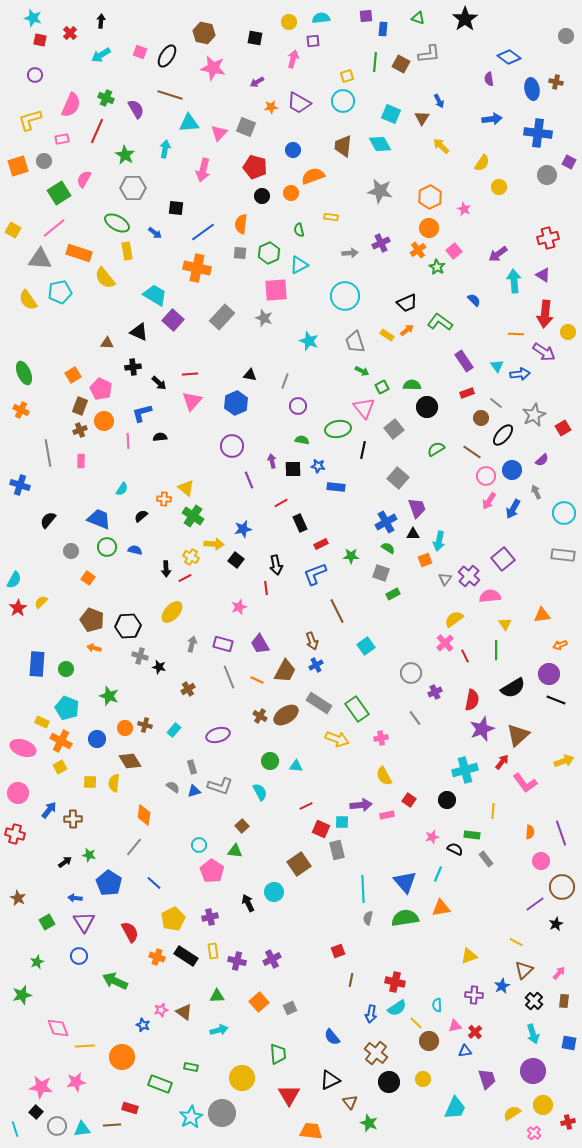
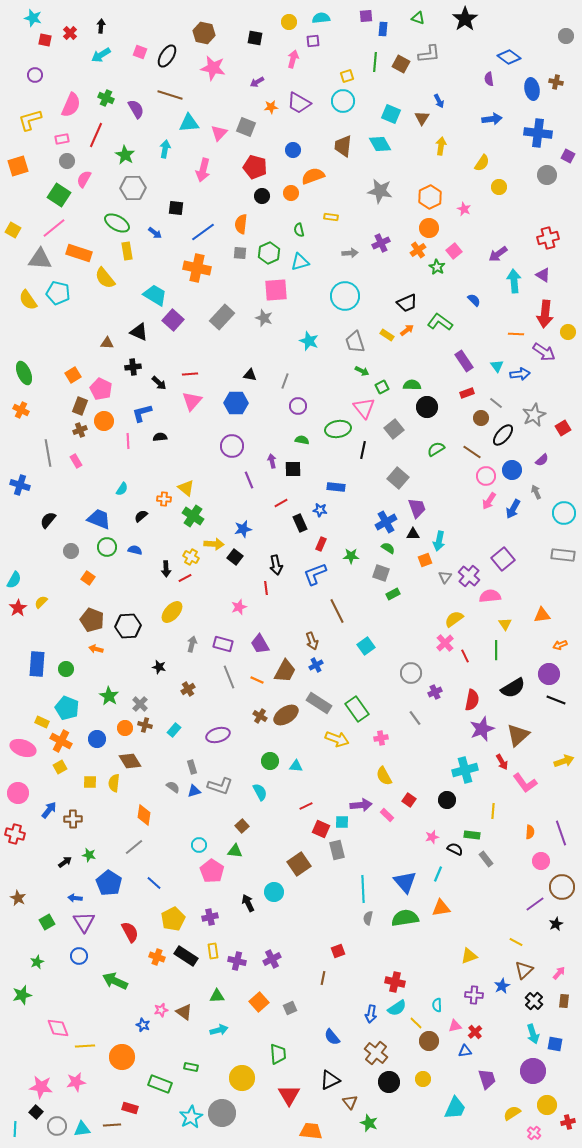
black arrow at (101, 21): moved 5 px down
red square at (40, 40): moved 5 px right
red line at (97, 131): moved 1 px left, 4 px down
yellow arrow at (441, 146): rotated 54 degrees clockwise
gray circle at (44, 161): moved 23 px right
purple square at (569, 162): moved 1 px left, 6 px up
green square at (59, 193): moved 2 px down; rotated 25 degrees counterclockwise
cyan triangle at (299, 265): moved 1 px right, 3 px up; rotated 12 degrees clockwise
cyan pentagon at (60, 292): moved 2 px left, 1 px down; rotated 25 degrees clockwise
blue hexagon at (236, 403): rotated 25 degrees clockwise
pink rectangle at (81, 461): moved 5 px left; rotated 32 degrees counterclockwise
blue star at (318, 466): moved 2 px right, 44 px down
red rectangle at (321, 544): rotated 40 degrees counterclockwise
black square at (236, 560): moved 1 px left, 3 px up
gray triangle at (445, 579): moved 2 px up
orange arrow at (94, 648): moved 2 px right, 1 px down
gray cross at (140, 656): moved 48 px down; rotated 28 degrees clockwise
green star at (109, 696): rotated 12 degrees clockwise
red arrow at (502, 762): rotated 112 degrees clockwise
pink rectangle at (387, 815): rotated 56 degrees clockwise
gray line at (134, 847): rotated 12 degrees clockwise
brown line at (351, 980): moved 28 px left, 2 px up
blue square at (569, 1043): moved 14 px left, 1 px down
yellow circle at (543, 1105): moved 4 px right
cyan line at (15, 1129): rotated 21 degrees clockwise
